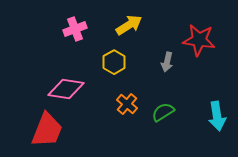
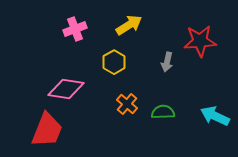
red star: moved 1 px right, 1 px down; rotated 12 degrees counterclockwise
green semicircle: rotated 30 degrees clockwise
cyan arrow: moved 2 px left; rotated 124 degrees clockwise
